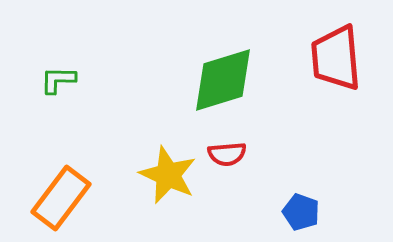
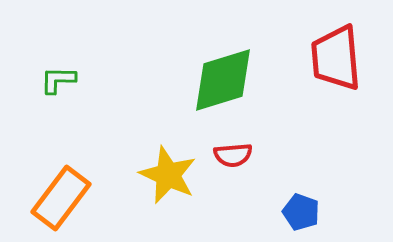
red semicircle: moved 6 px right, 1 px down
